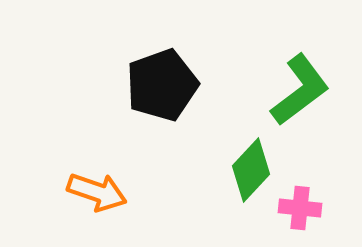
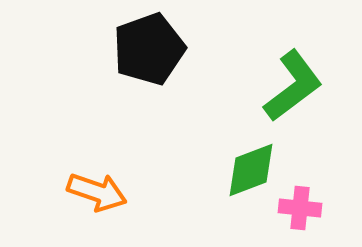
black pentagon: moved 13 px left, 36 px up
green L-shape: moved 7 px left, 4 px up
green diamond: rotated 26 degrees clockwise
